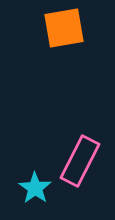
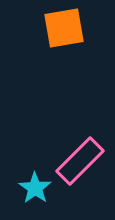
pink rectangle: rotated 18 degrees clockwise
